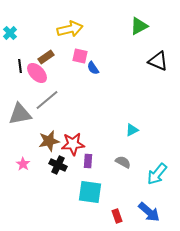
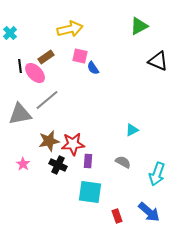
pink ellipse: moved 2 px left
cyan arrow: rotated 20 degrees counterclockwise
